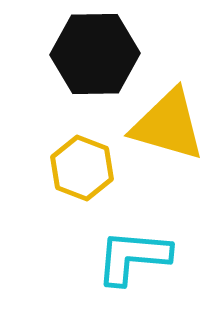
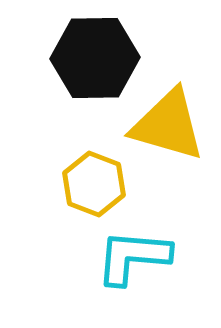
black hexagon: moved 4 px down
yellow hexagon: moved 12 px right, 16 px down
